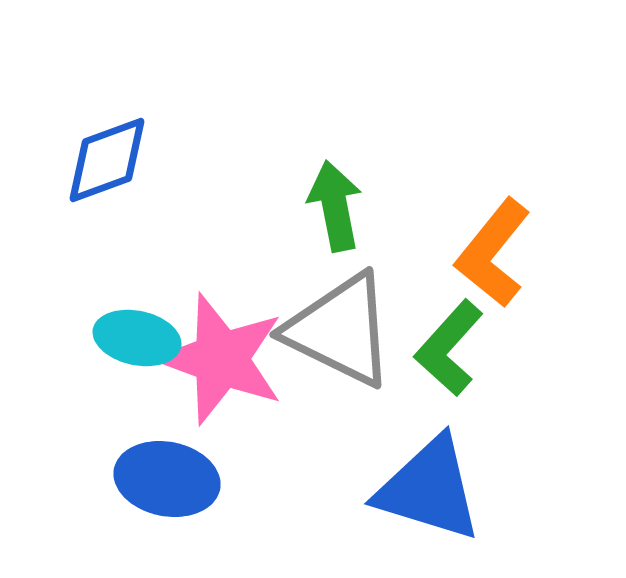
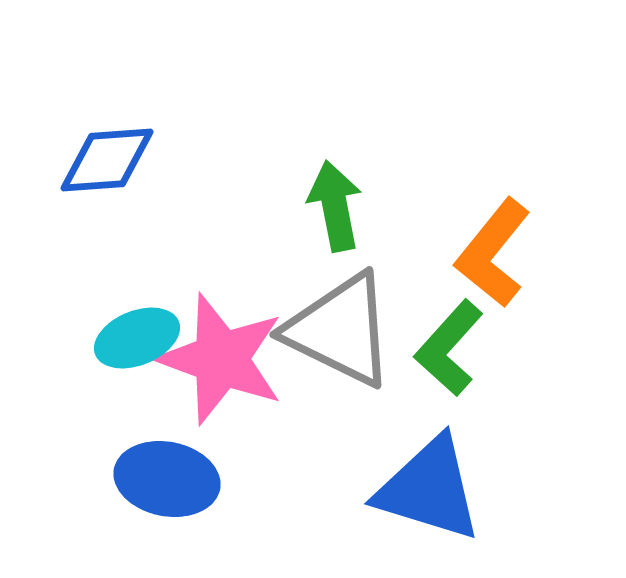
blue diamond: rotated 16 degrees clockwise
cyan ellipse: rotated 34 degrees counterclockwise
